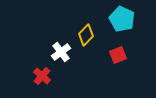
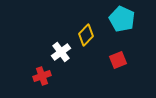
red square: moved 5 px down
red cross: rotated 30 degrees clockwise
